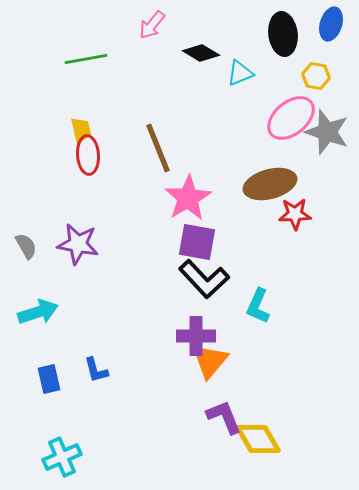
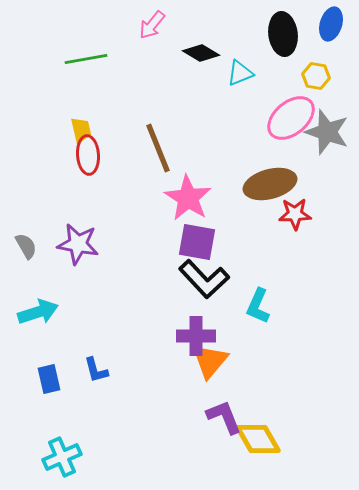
pink star: rotated 9 degrees counterclockwise
